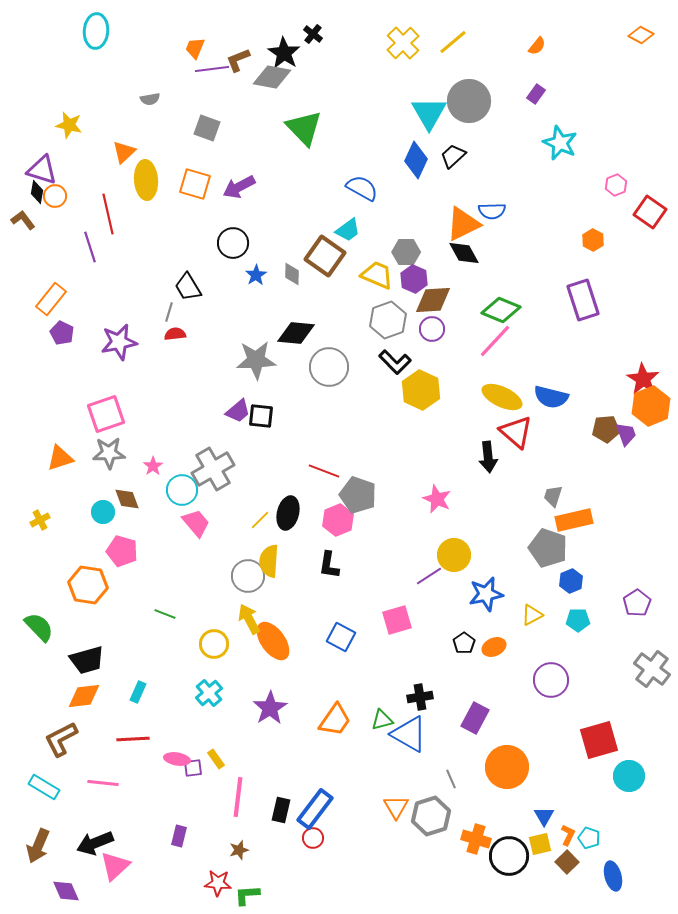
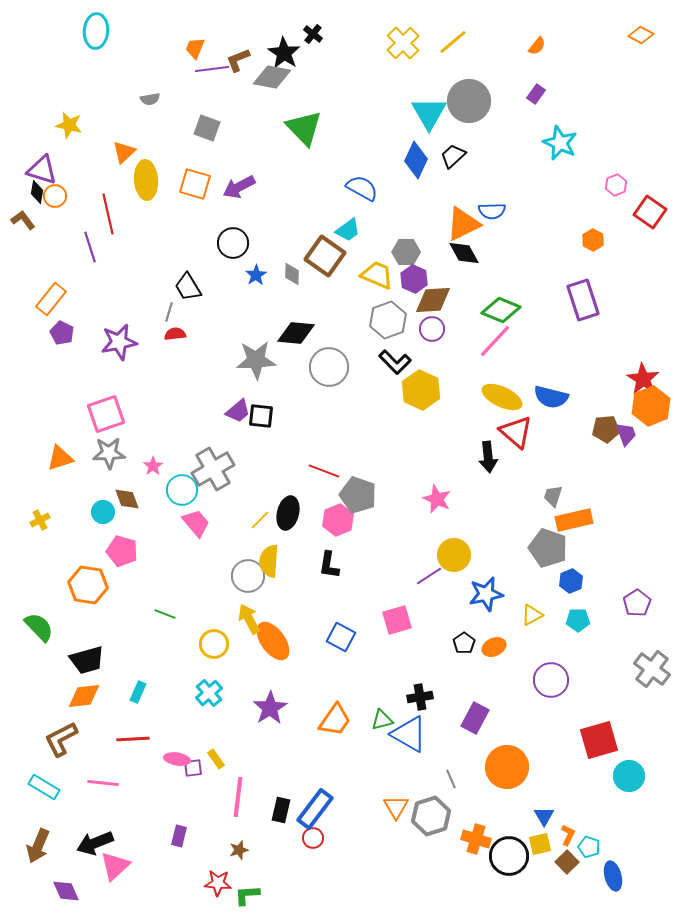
cyan pentagon at (589, 838): moved 9 px down
